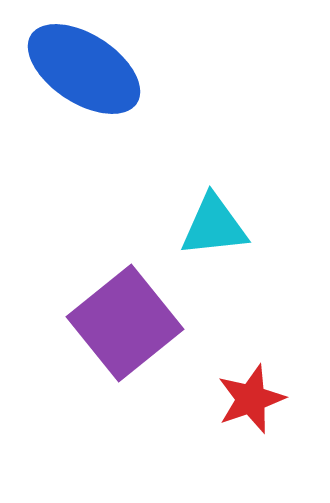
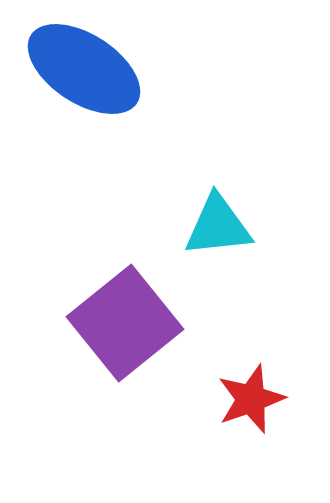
cyan triangle: moved 4 px right
